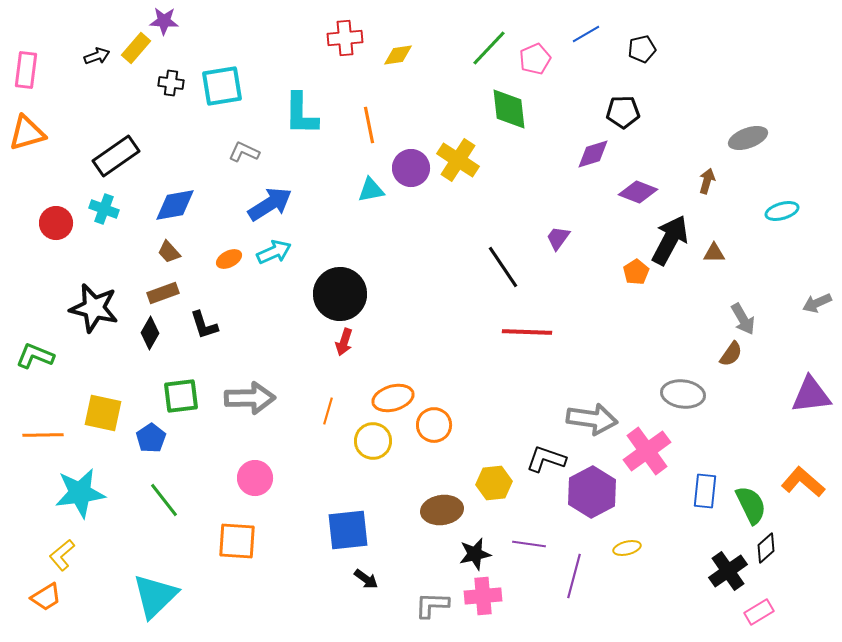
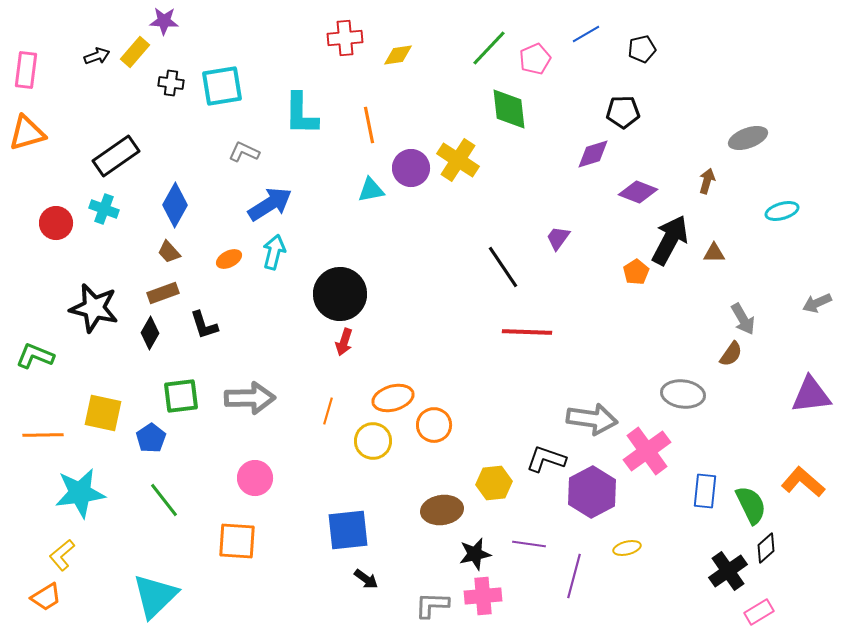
yellow rectangle at (136, 48): moved 1 px left, 4 px down
blue diamond at (175, 205): rotated 51 degrees counterclockwise
cyan arrow at (274, 252): rotated 52 degrees counterclockwise
